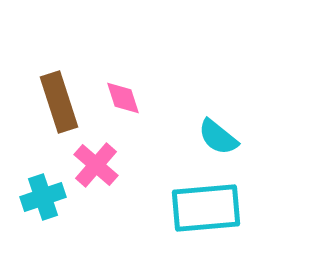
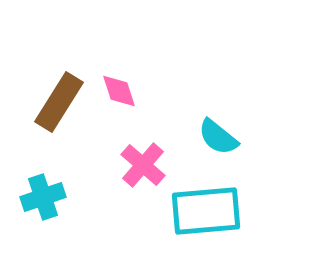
pink diamond: moved 4 px left, 7 px up
brown rectangle: rotated 50 degrees clockwise
pink cross: moved 47 px right
cyan rectangle: moved 3 px down
